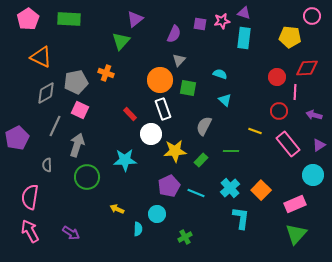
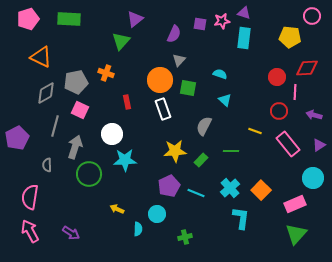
pink pentagon at (28, 19): rotated 15 degrees clockwise
red rectangle at (130, 114): moved 3 px left, 12 px up; rotated 32 degrees clockwise
gray line at (55, 126): rotated 10 degrees counterclockwise
white circle at (151, 134): moved 39 px left
gray arrow at (77, 145): moved 2 px left, 2 px down
cyan circle at (313, 175): moved 3 px down
green circle at (87, 177): moved 2 px right, 3 px up
green cross at (185, 237): rotated 16 degrees clockwise
